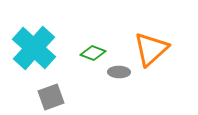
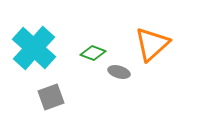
orange triangle: moved 1 px right, 5 px up
gray ellipse: rotated 15 degrees clockwise
